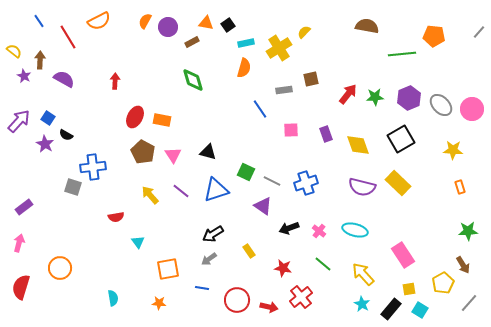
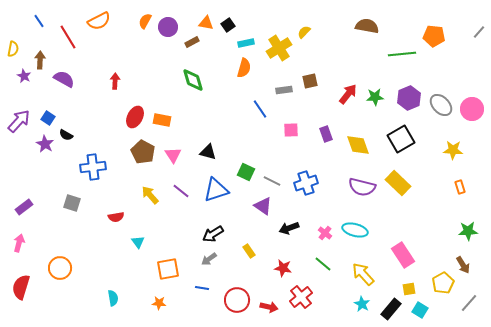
yellow semicircle at (14, 51): moved 1 px left, 2 px up; rotated 63 degrees clockwise
brown square at (311, 79): moved 1 px left, 2 px down
gray square at (73, 187): moved 1 px left, 16 px down
pink cross at (319, 231): moved 6 px right, 2 px down
